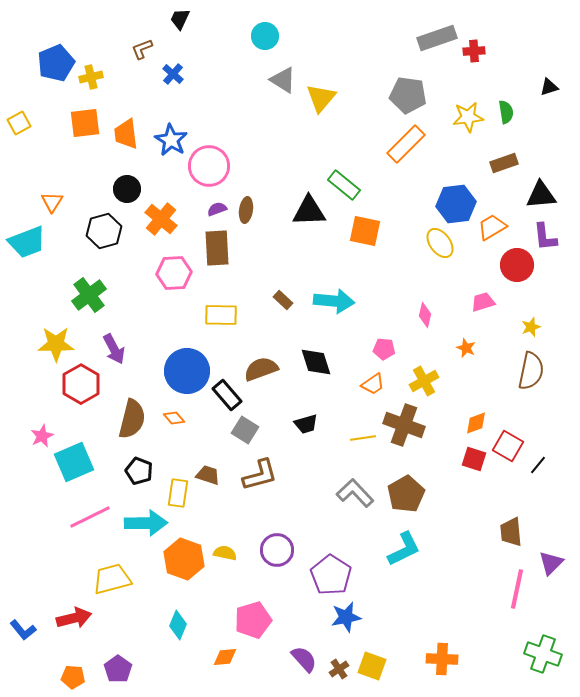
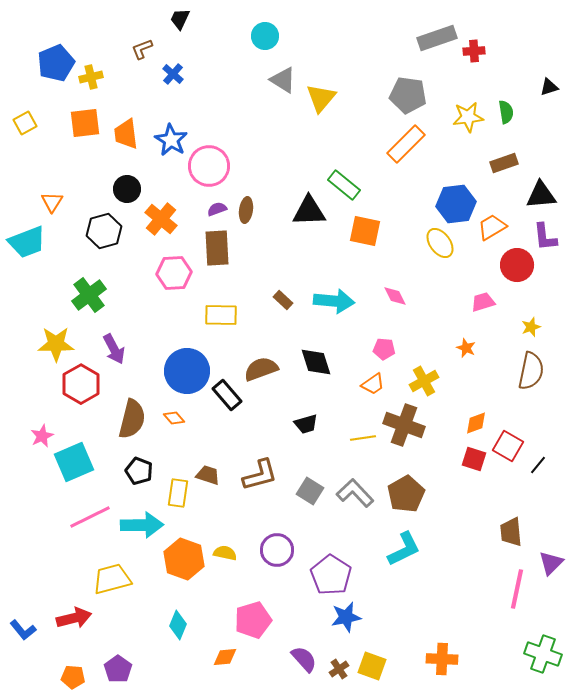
yellow square at (19, 123): moved 6 px right
pink diamond at (425, 315): moved 30 px left, 19 px up; rotated 40 degrees counterclockwise
gray square at (245, 430): moved 65 px right, 61 px down
cyan arrow at (146, 523): moved 4 px left, 2 px down
